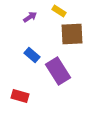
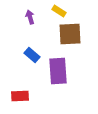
purple arrow: rotated 72 degrees counterclockwise
brown square: moved 2 px left
purple rectangle: rotated 28 degrees clockwise
red rectangle: rotated 18 degrees counterclockwise
